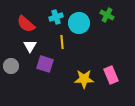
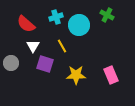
cyan circle: moved 2 px down
yellow line: moved 4 px down; rotated 24 degrees counterclockwise
white triangle: moved 3 px right
gray circle: moved 3 px up
yellow star: moved 8 px left, 4 px up
